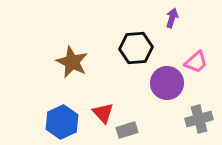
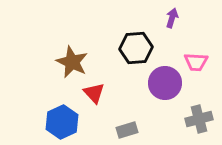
pink trapezoid: rotated 45 degrees clockwise
purple circle: moved 2 px left
red triangle: moved 9 px left, 20 px up
